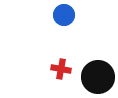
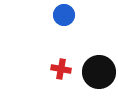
black circle: moved 1 px right, 5 px up
